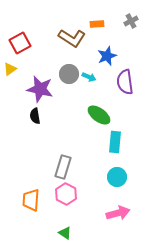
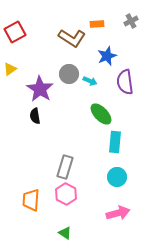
red square: moved 5 px left, 11 px up
cyan arrow: moved 1 px right, 4 px down
purple star: rotated 20 degrees clockwise
green ellipse: moved 2 px right, 1 px up; rotated 10 degrees clockwise
gray rectangle: moved 2 px right
